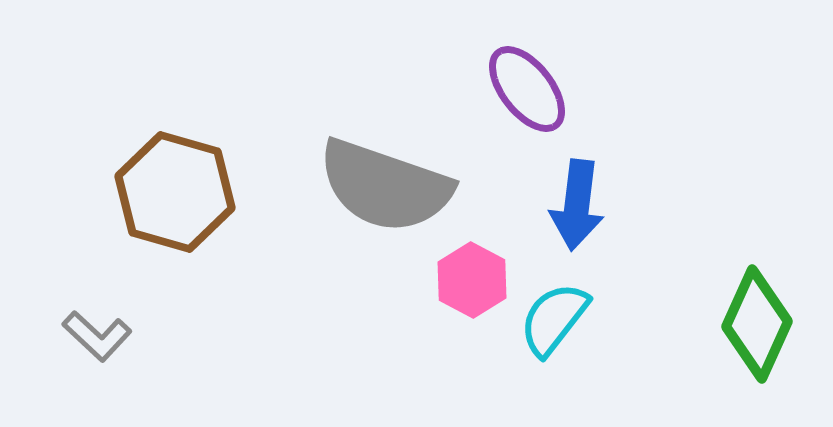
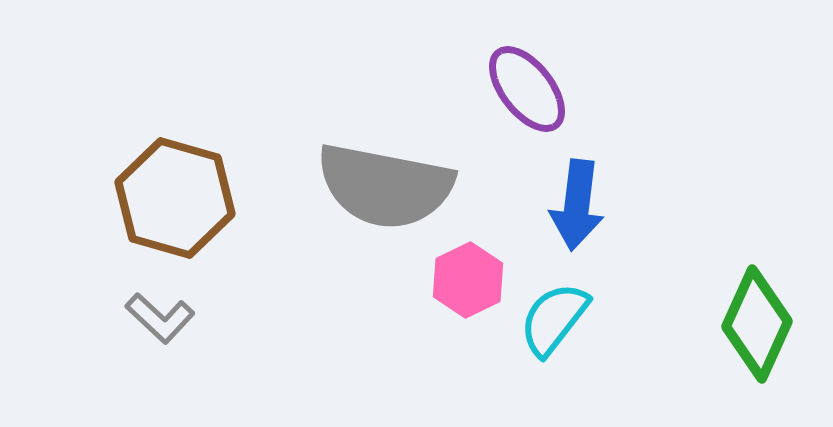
gray semicircle: rotated 8 degrees counterclockwise
brown hexagon: moved 6 px down
pink hexagon: moved 4 px left; rotated 6 degrees clockwise
gray L-shape: moved 63 px right, 18 px up
